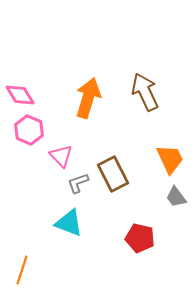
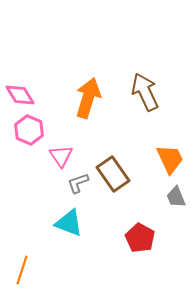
pink triangle: rotated 10 degrees clockwise
brown rectangle: rotated 8 degrees counterclockwise
gray trapezoid: rotated 15 degrees clockwise
red pentagon: rotated 16 degrees clockwise
